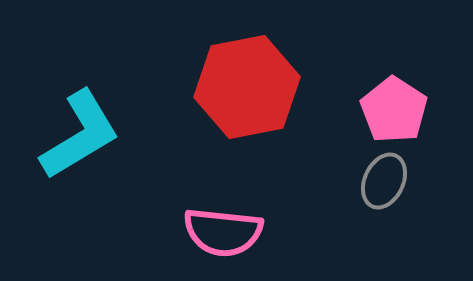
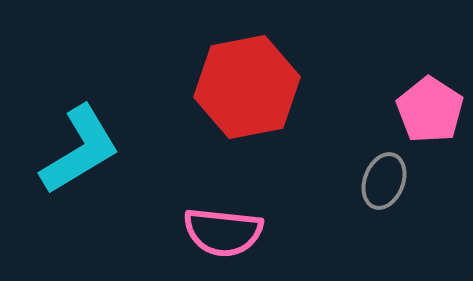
pink pentagon: moved 36 px right
cyan L-shape: moved 15 px down
gray ellipse: rotated 4 degrees counterclockwise
